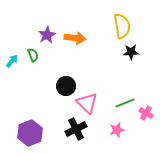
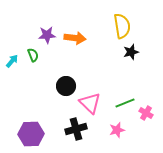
purple star: rotated 24 degrees clockwise
black star: rotated 14 degrees counterclockwise
pink triangle: moved 3 px right
black cross: rotated 10 degrees clockwise
purple hexagon: moved 1 px right, 1 px down; rotated 20 degrees clockwise
